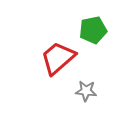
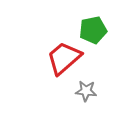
red trapezoid: moved 6 px right
